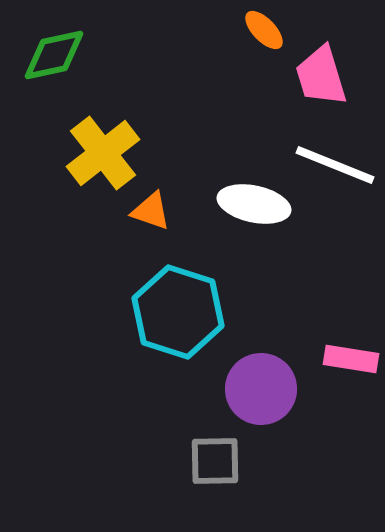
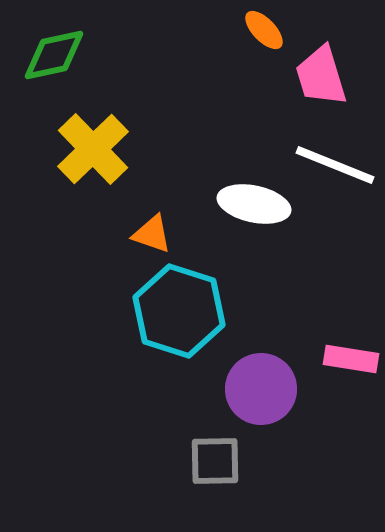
yellow cross: moved 10 px left, 4 px up; rotated 6 degrees counterclockwise
orange triangle: moved 1 px right, 23 px down
cyan hexagon: moved 1 px right, 1 px up
